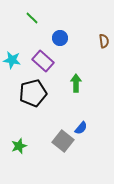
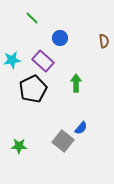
cyan star: rotated 18 degrees counterclockwise
black pentagon: moved 4 px up; rotated 12 degrees counterclockwise
green star: rotated 21 degrees clockwise
